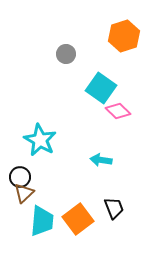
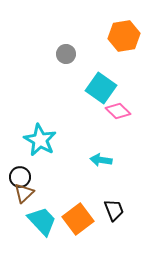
orange hexagon: rotated 8 degrees clockwise
black trapezoid: moved 2 px down
cyan trapezoid: rotated 48 degrees counterclockwise
